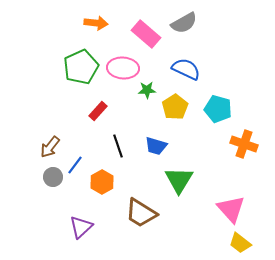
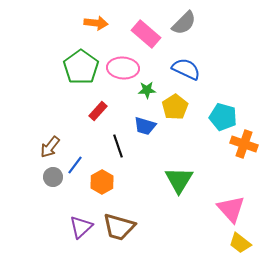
gray semicircle: rotated 16 degrees counterclockwise
green pentagon: rotated 12 degrees counterclockwise
cyan pentagon: moved 5 px right, 8 px down
blue trapezoid: moved 11 px left, 20 px up
brown trapezoid: moved 22 px left, 14 px down; rotated 16 degrees counterclockwise
